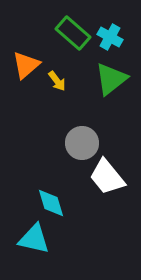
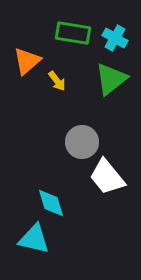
green rectangle: rotated 32 degrees counterclockwise
cyan cross: moved 5 px right, 1 px down
orange triangle: moved 1 px right, 4 px up
gray circle: moved 1 px up
